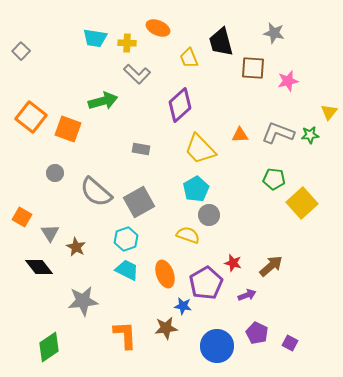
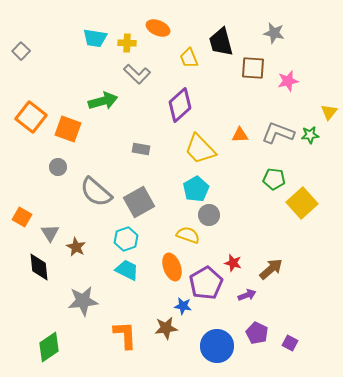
gray circle at (55, 173): moved 3 px right, 6 px up
brown arrow at (271, 266): moved 3 px down
black diamond at (39, 267): rotated 32 degrees clockwise
orange ellipse at (165, 274): moved 7 px right, 7 px up
